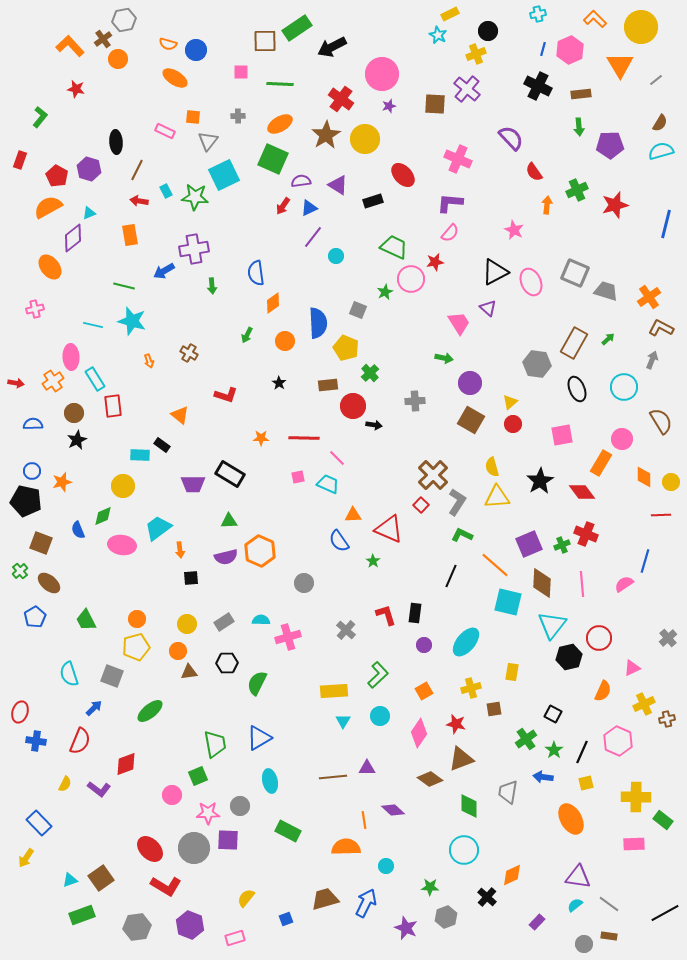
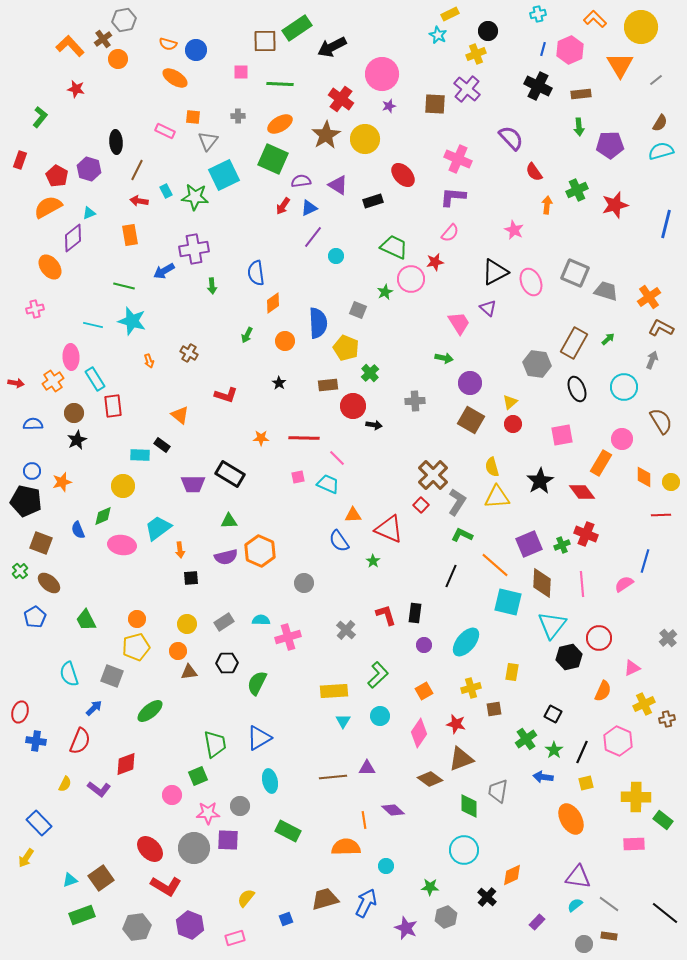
purple L-shape at (450, 203): moved 3 px right, 6 px up
gray trapezoid at (508, 792): moved 10 px left, 1 px up
black line at (665, 913): rotated 68 degrees clockwise
